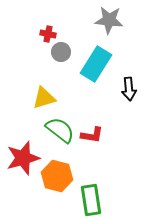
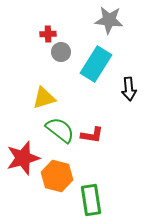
red cross: rotated 14 degrees counterclockwise
